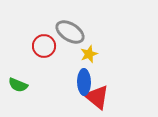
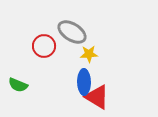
gray ellipse: moved 2 px right
yellow star: rotated 18 degrees clockwise
red triangle: rotated 8 degrees counterclockwise
